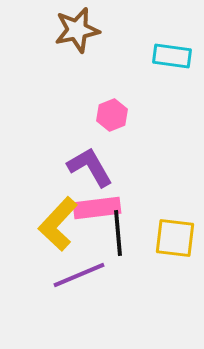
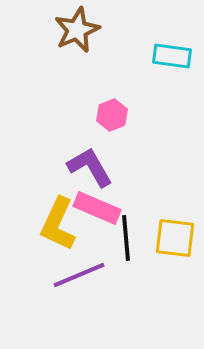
brown star: rotated 12 degrees counterclockwise
pink rectangle: rotated 30 degrees clockwise
yellow L-shape: rotated 18 degrees counterclockwise
black line: moved 8 px right, 5 px down
